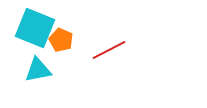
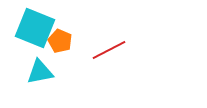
orange pentagon: moved 1 px left, 1 px down
cyan triangle: moved 2 px right, 2 px down
